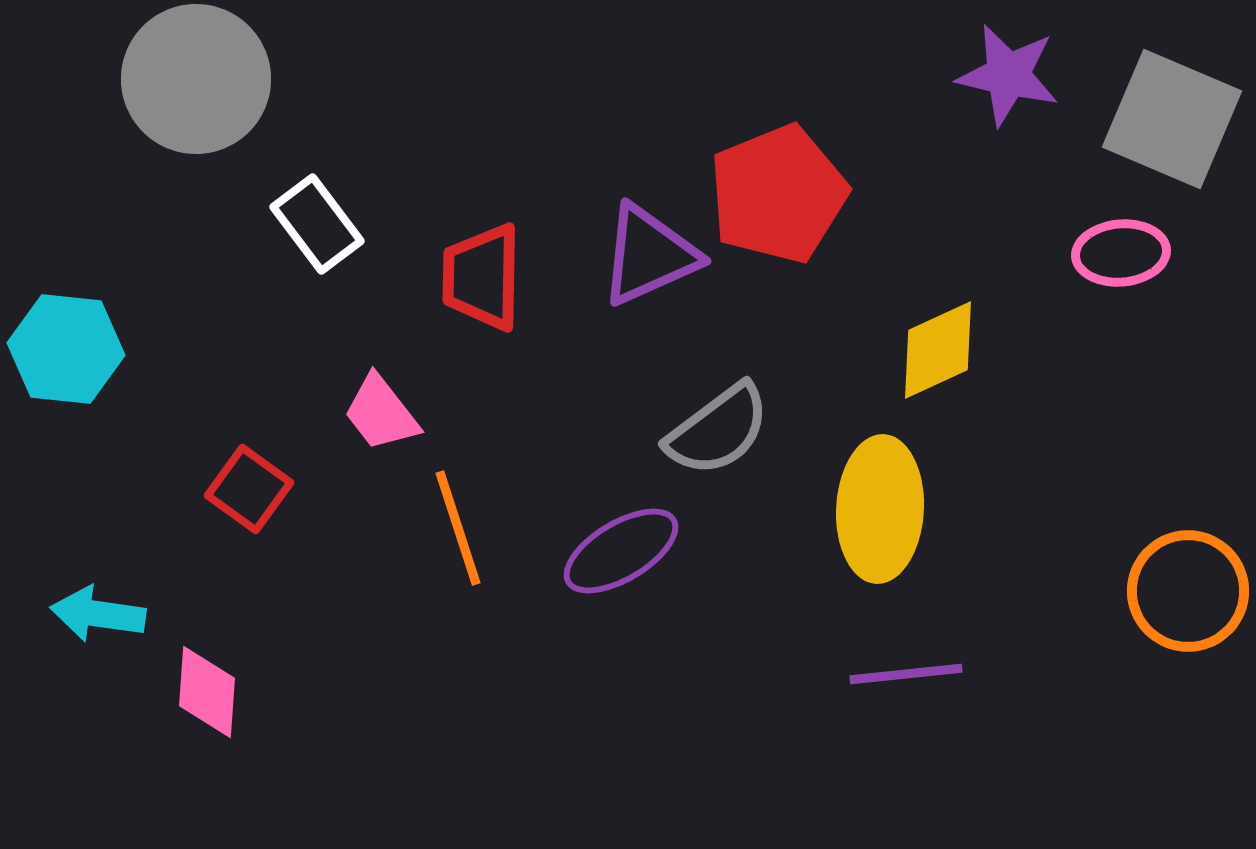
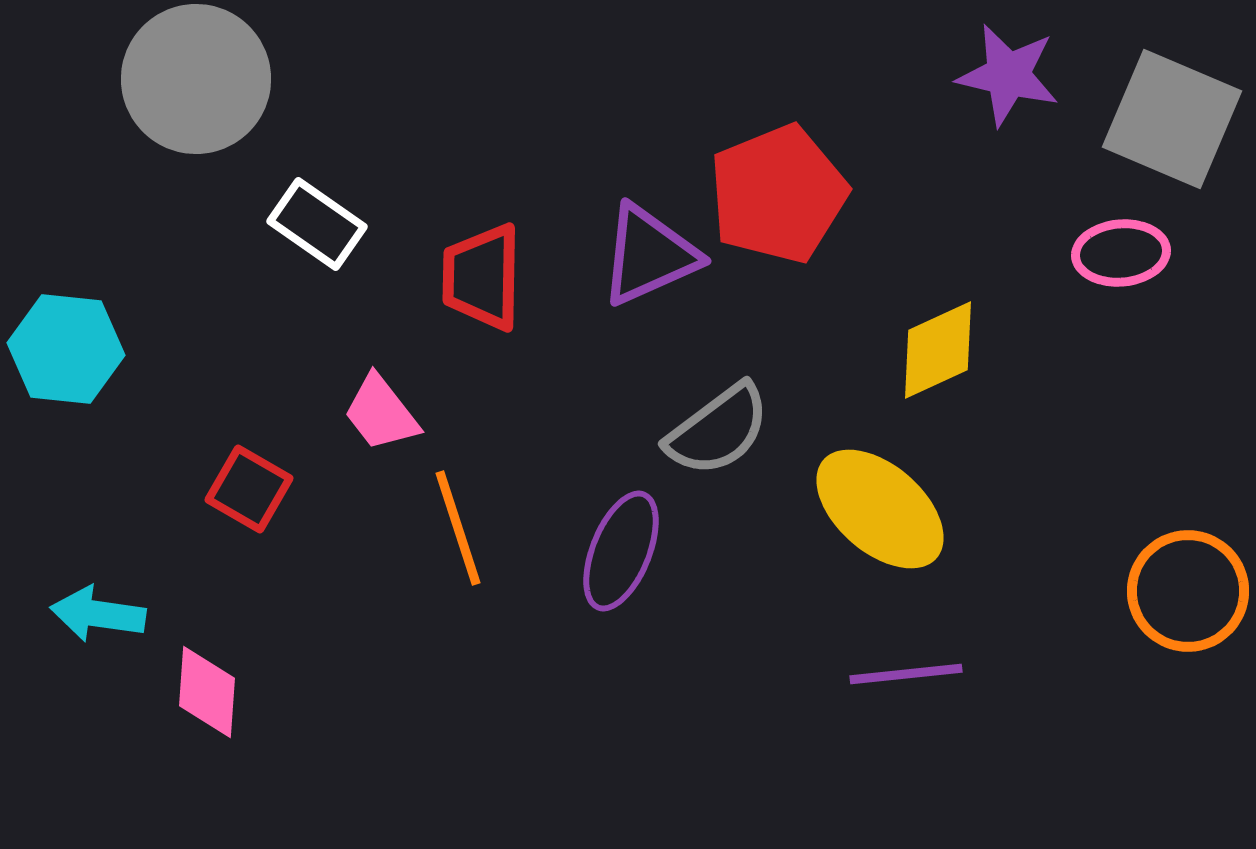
white rectangle: rotated 18 degrees counterclockwise
red square: rotated 6 degrees counterclockwise
yellow ellipse: rotated 52 degrees counterclockwise
purple ellipse: rotated 37 degrees counterclockwise
